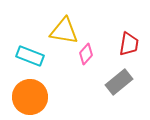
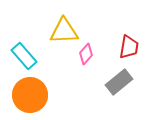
yellow triangle: rotated 12 degrees counterclockwise
red trapezoid: moved 3 px down
cyan rectangle: moved 6 px left; rotated 28 degrees clockwise
orange circle: moved 2 px up
